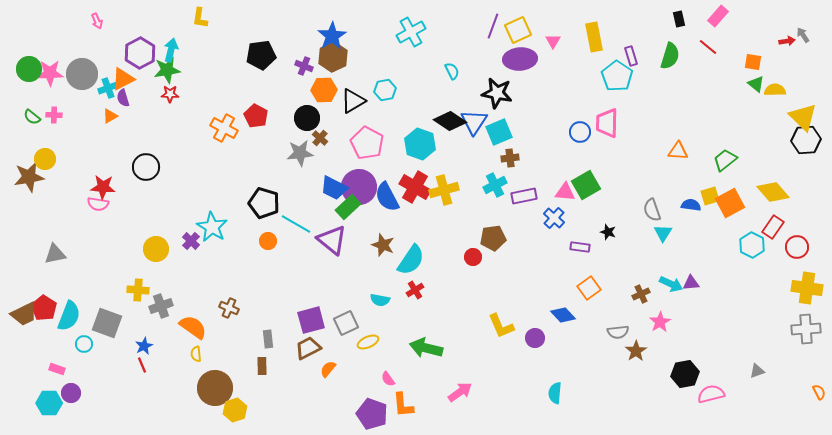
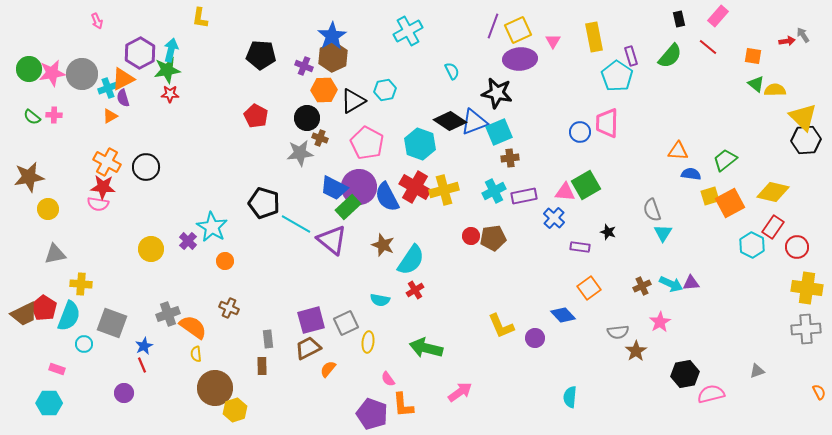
cyan cross at (411, 32): moved 3 px left, 1 px up
black pentagon at (261, 55): rotated 12 degrees clockwise
green semicircle at (670, 56): rotated 24 degrees clockwise
orange square at (753, 62): moved 6 px up
pink star at (50, 73): moved 2 px right; rotated 8 degrees counterclockwise
blue triangle at (474, 122): rotated 36 degrees clockwise
orange cross at (224, 128): moved 117 px left, 34 px down
brown cross at (320, 138): rotated 21 degrees counterclockwise
yellow circle at (45, 159): moved 3 px right, 50 px down
cyan cross at (495, 185): moved 1 px left, 6 px down
yellow diamond at (773, 192): rotated 36 degrees counterclockwise
blue semicircle at (691, 205): moved 31 px up
purple cross at (191, 241): moved 3 px left
orange circle at (268, 241): moved 43 px left, 20 px down
yellow circle at (156, 249): moved 5 px left
red circle at (473, 257): moved 2 px left, 21 px up
yellow cross at (138, 290): moved 57 px left, 6 px up
brown cross at (641, 294): moved 1 px right, 8 px up
gray cross at (161, 306): moved 7 px right, 8 px down
gray square at (107, 323): moved 5 px right
yellow ellipse at (368, 342): rotated 60 degrees counterclockwise
purple circle at (71, 393): moved 53 px right
cyan semicircle at (555, 393): moved 15 px right, 4 px down
